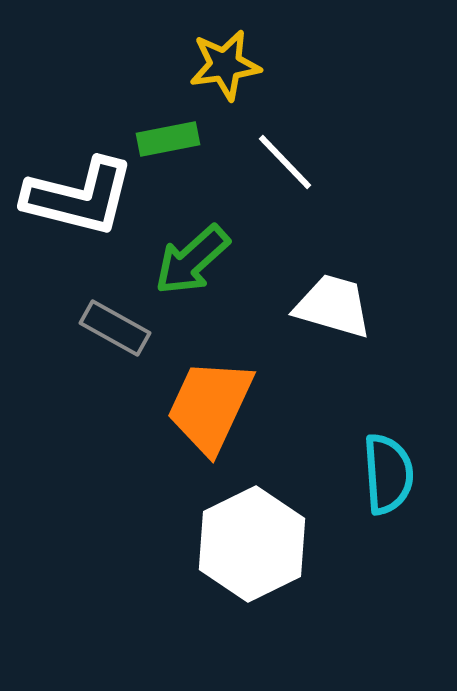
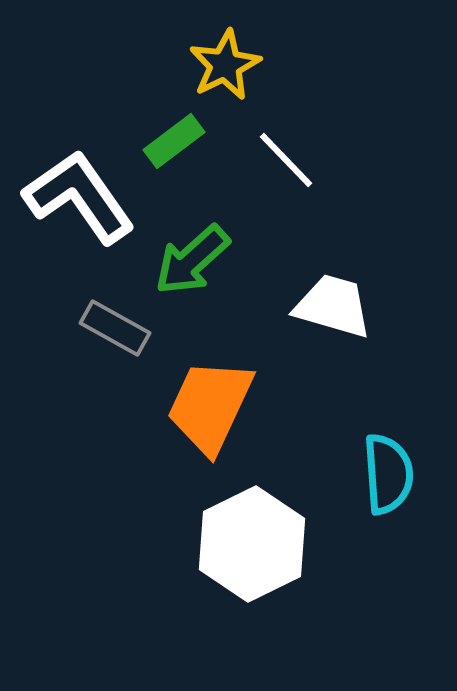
yellow star: rotated 18 degrees counterclockwise
green rectangle: moved 6 px right, 2 px down; rotated 26 degrees counterclockwise
white line: moved 1 px right, 2 px up
white L-shape: rotated 139 degrees counterclockwise
